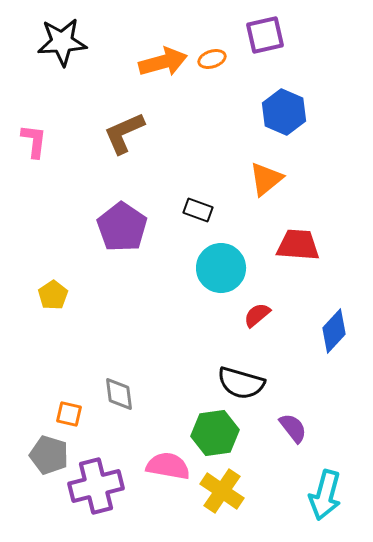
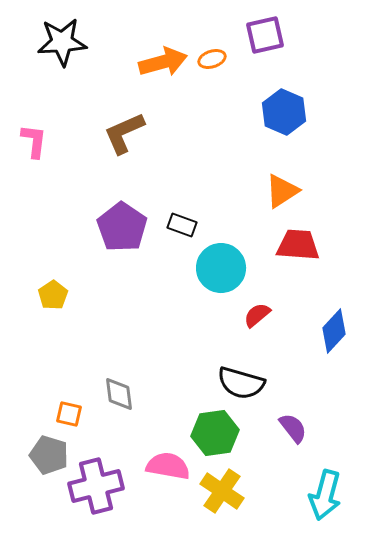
orange triangle: moved 16 px right, 12 px down; rotated 6 degrees clockwise
black rectangle: moved 16 px left, 15 px down
